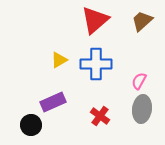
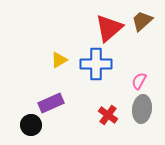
red triangle: moved 14 px right, 8 px down
purple rectangle: moved 2 px left, 1 px down
red cross: moved 8 px right, 1 px up
